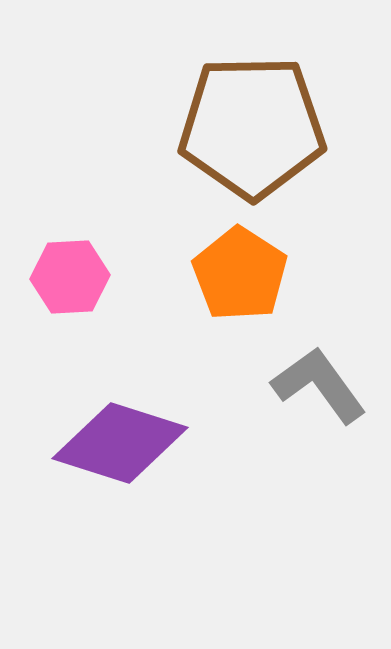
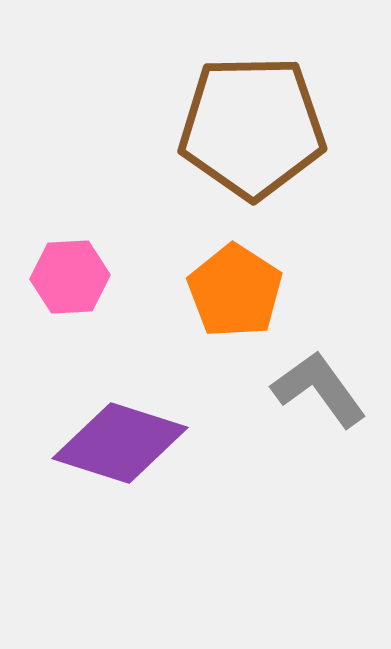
orange pentagon: moved 5 px left, 17 px down
gray L-shape: moved 4 px down
